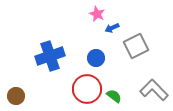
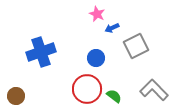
blue cross: moved 9 px left, 4 px up
